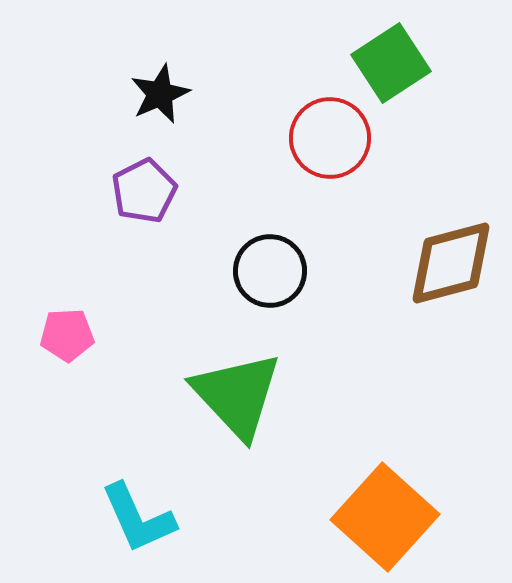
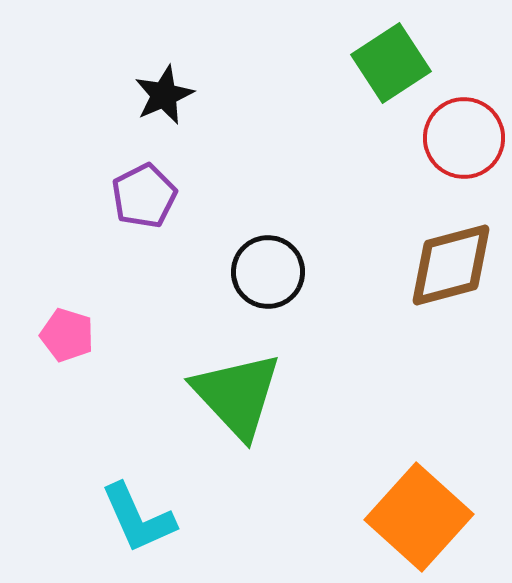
black star: moved 4 px right, 1 px down
red circle: moved 134 px right
purple pentagon: moved 5 px down
brown diamond: moved 2 px down
black circle: moved 2 px left, 1 px down
pink pentagon: rotated 20 degrees clockwise
orange square: moved 34 px right
